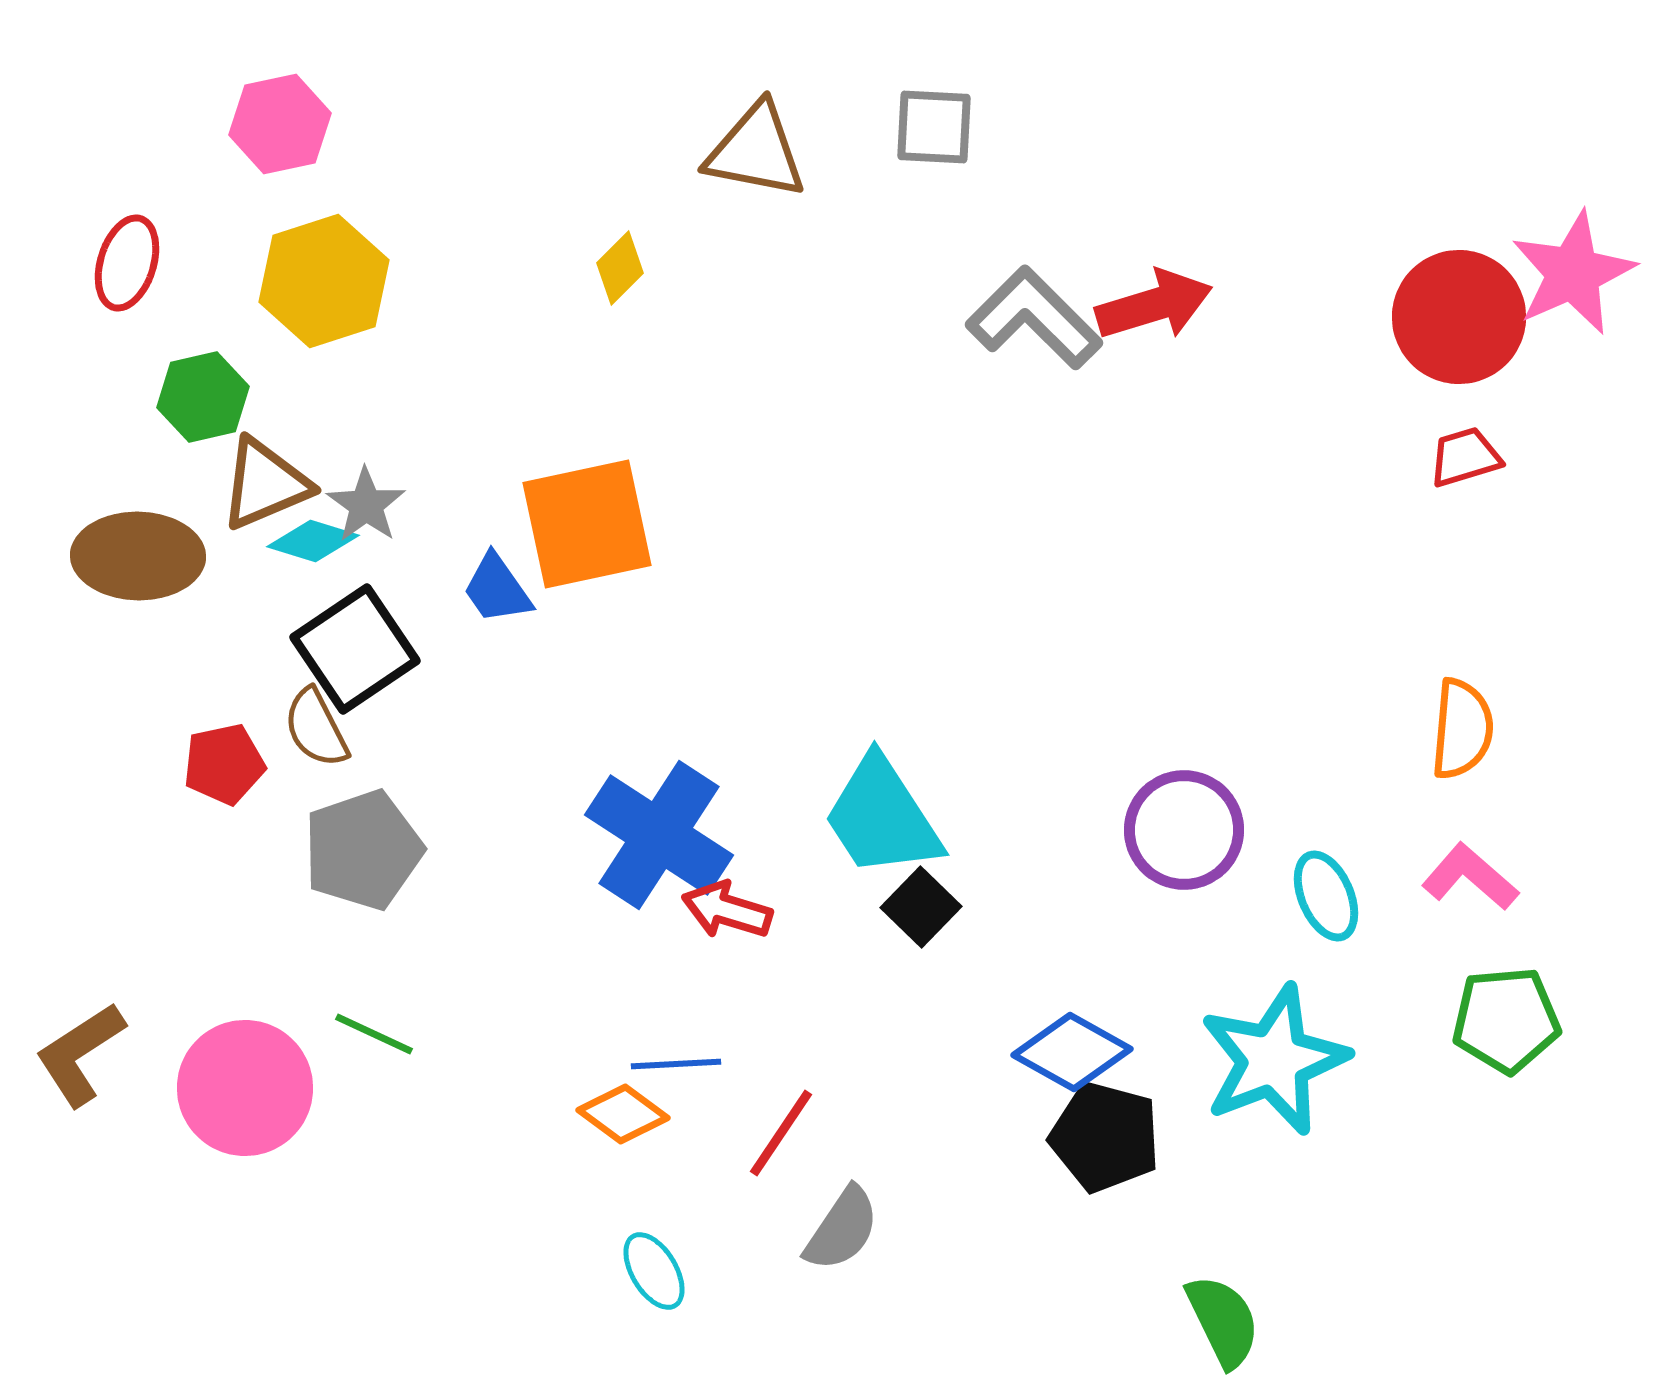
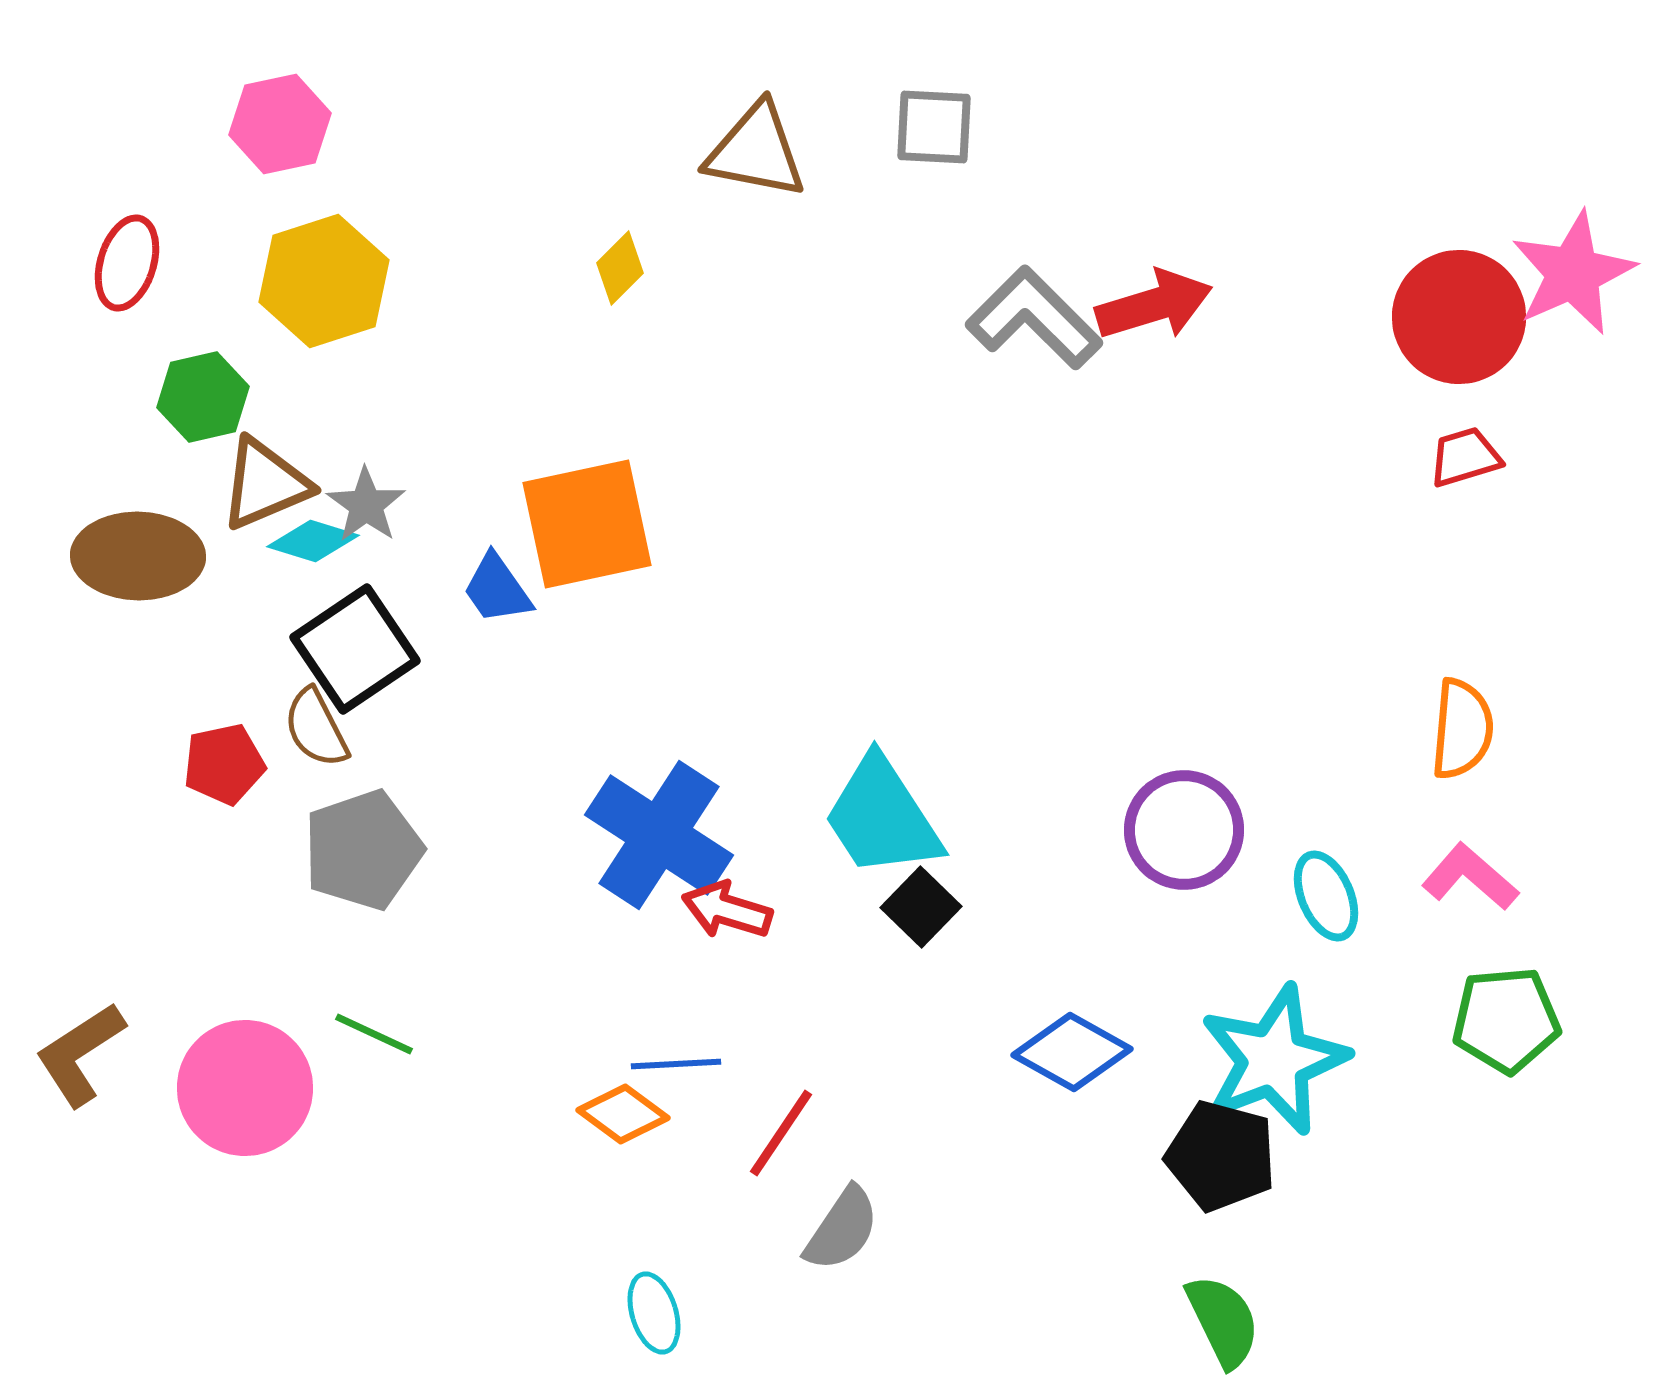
black pentagon at (1105, 1137): moved 116 px right, 19 px down
cyan ellipse at (654, 1271): moved 42 px down; rotated 14 degrees clockwise
